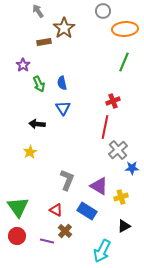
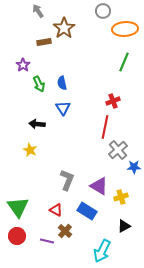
yellow star: moved 2 px up; rotated 16 degrees counterclockwise
blue star: moved 2 px right, 1 px up
